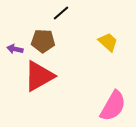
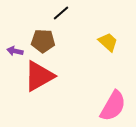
purple arrow: moved 2 px down
